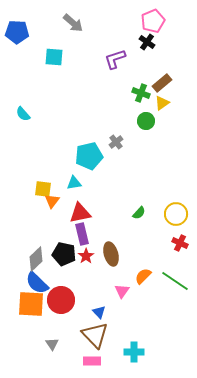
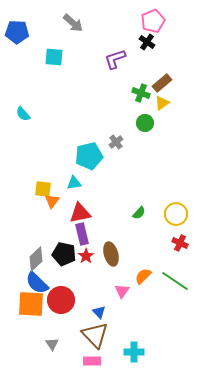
green circle: moved 1 px left, 2 px down
